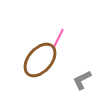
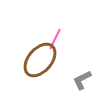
pink line: moved 3 px left
